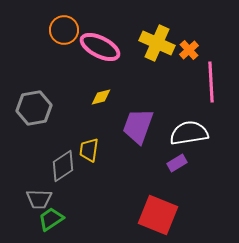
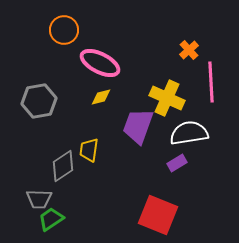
yellow cross: moved 10 px right, 55 px down
pink ellipse: moved 16 px down
gray hexagon: moved 5 px right, 7 px up
